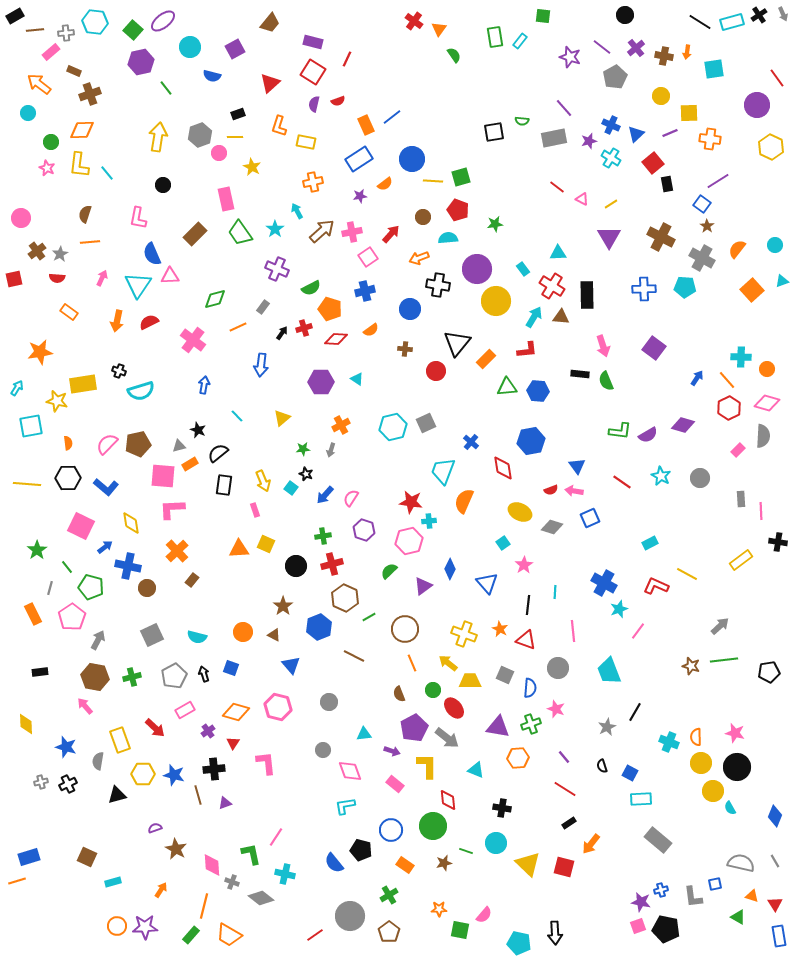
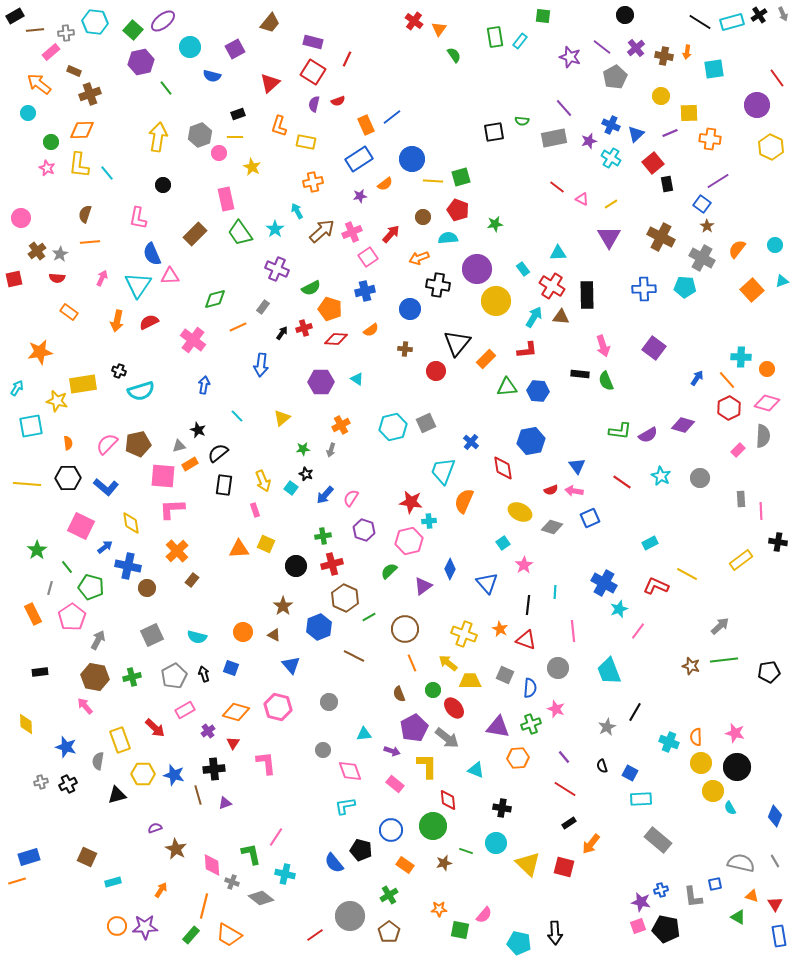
pink cross at (352, 232): rotated 12 degrees counterclockwise
